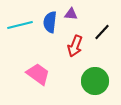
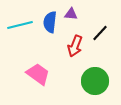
black line: moved 2 px left, 1 px down
